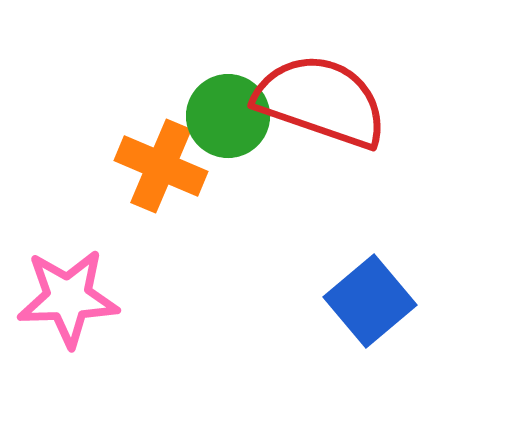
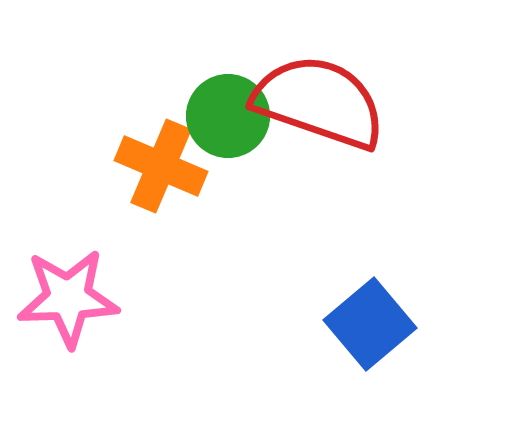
red semicircle: moved 2 px left, 1 px down
blue square: moved 23 px down
